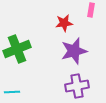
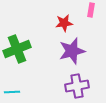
purple star: moved 2 px left
